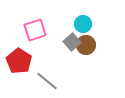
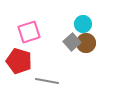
pink square: moved 6 px left, 2 px down
brown circle: moved 2 px up
red pentagon: rotated 15 degrees counterclockwise
gray line: rotated 30 degrees counterclockwise
